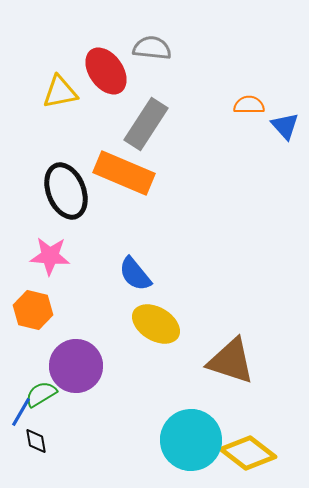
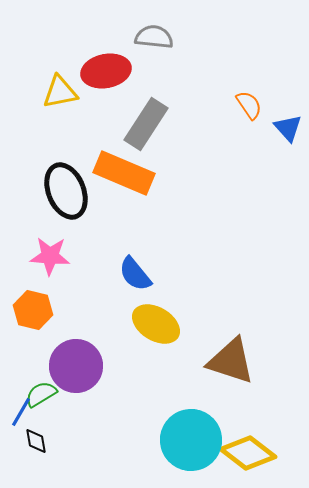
gray semicircle: moved 2 px right, 11 px up
red ellipse: rotated 66 degrees counterclockwise
orange semicircle: rotated 56 degrees clockwise
blue triangle: moved 3 px right, 2 px down
